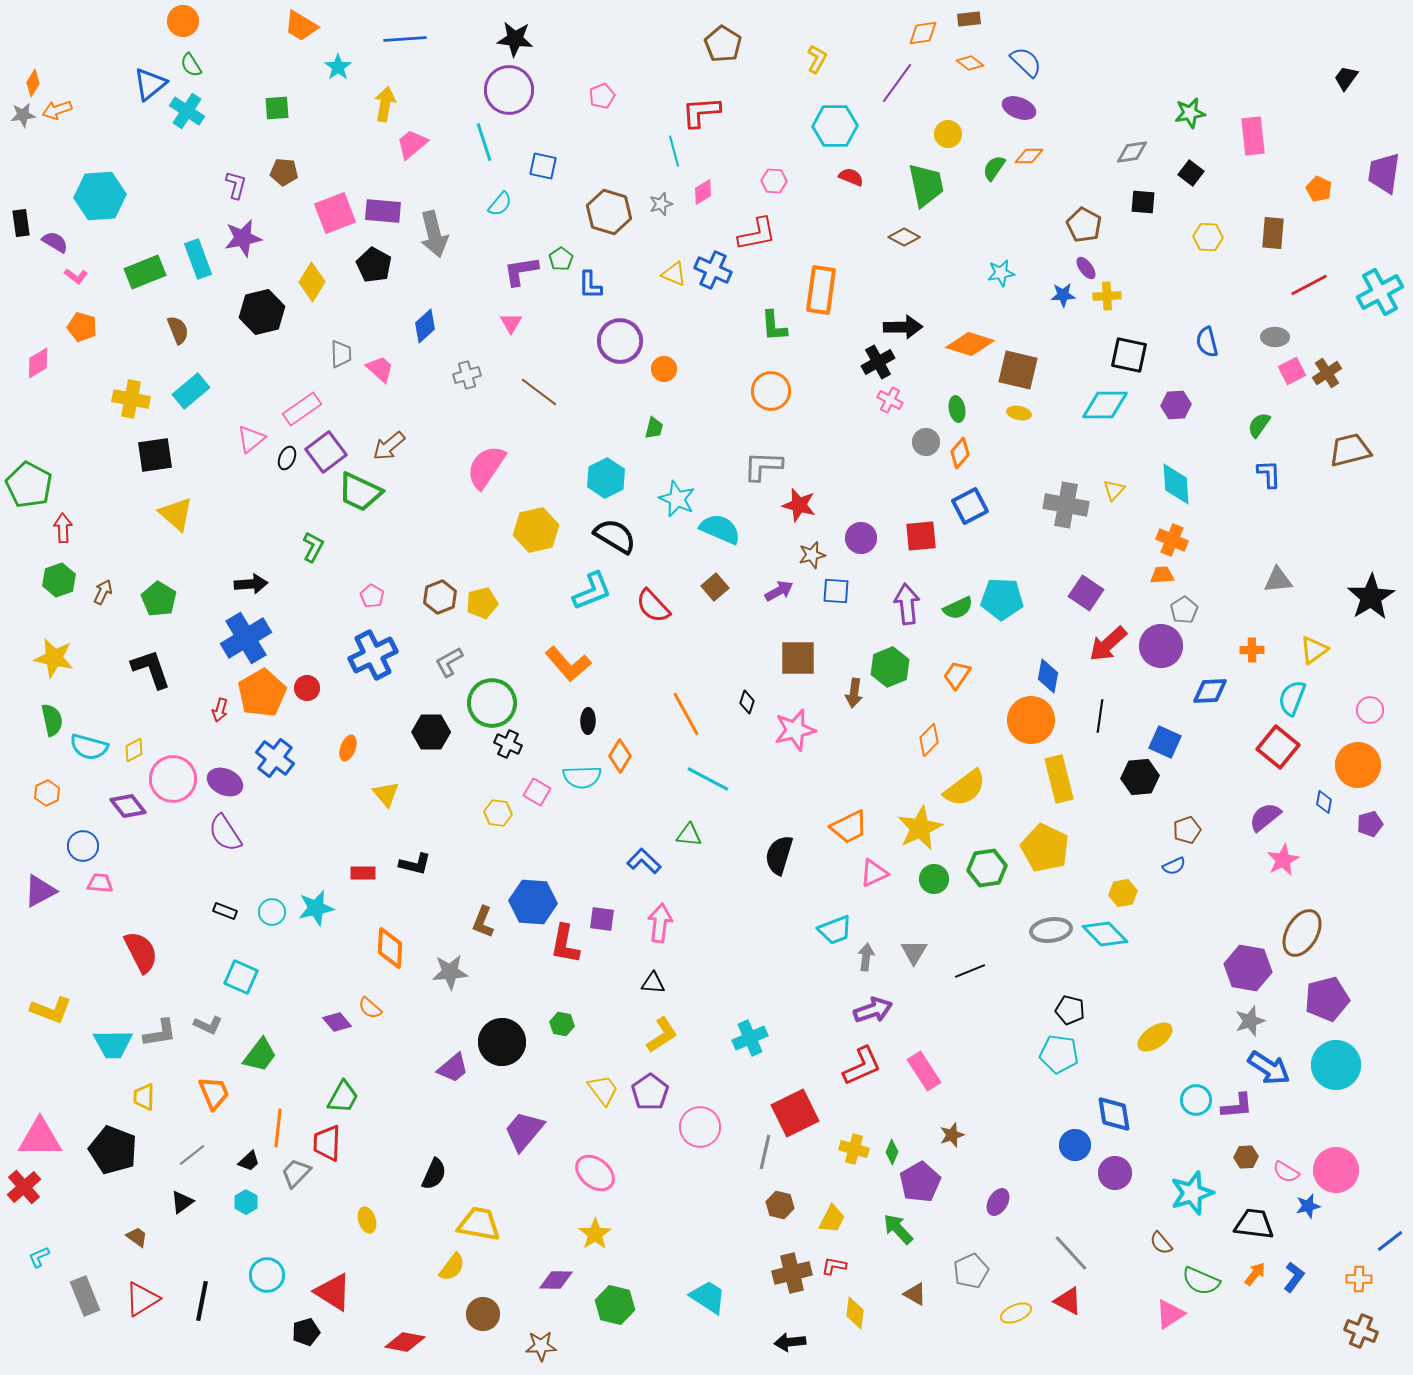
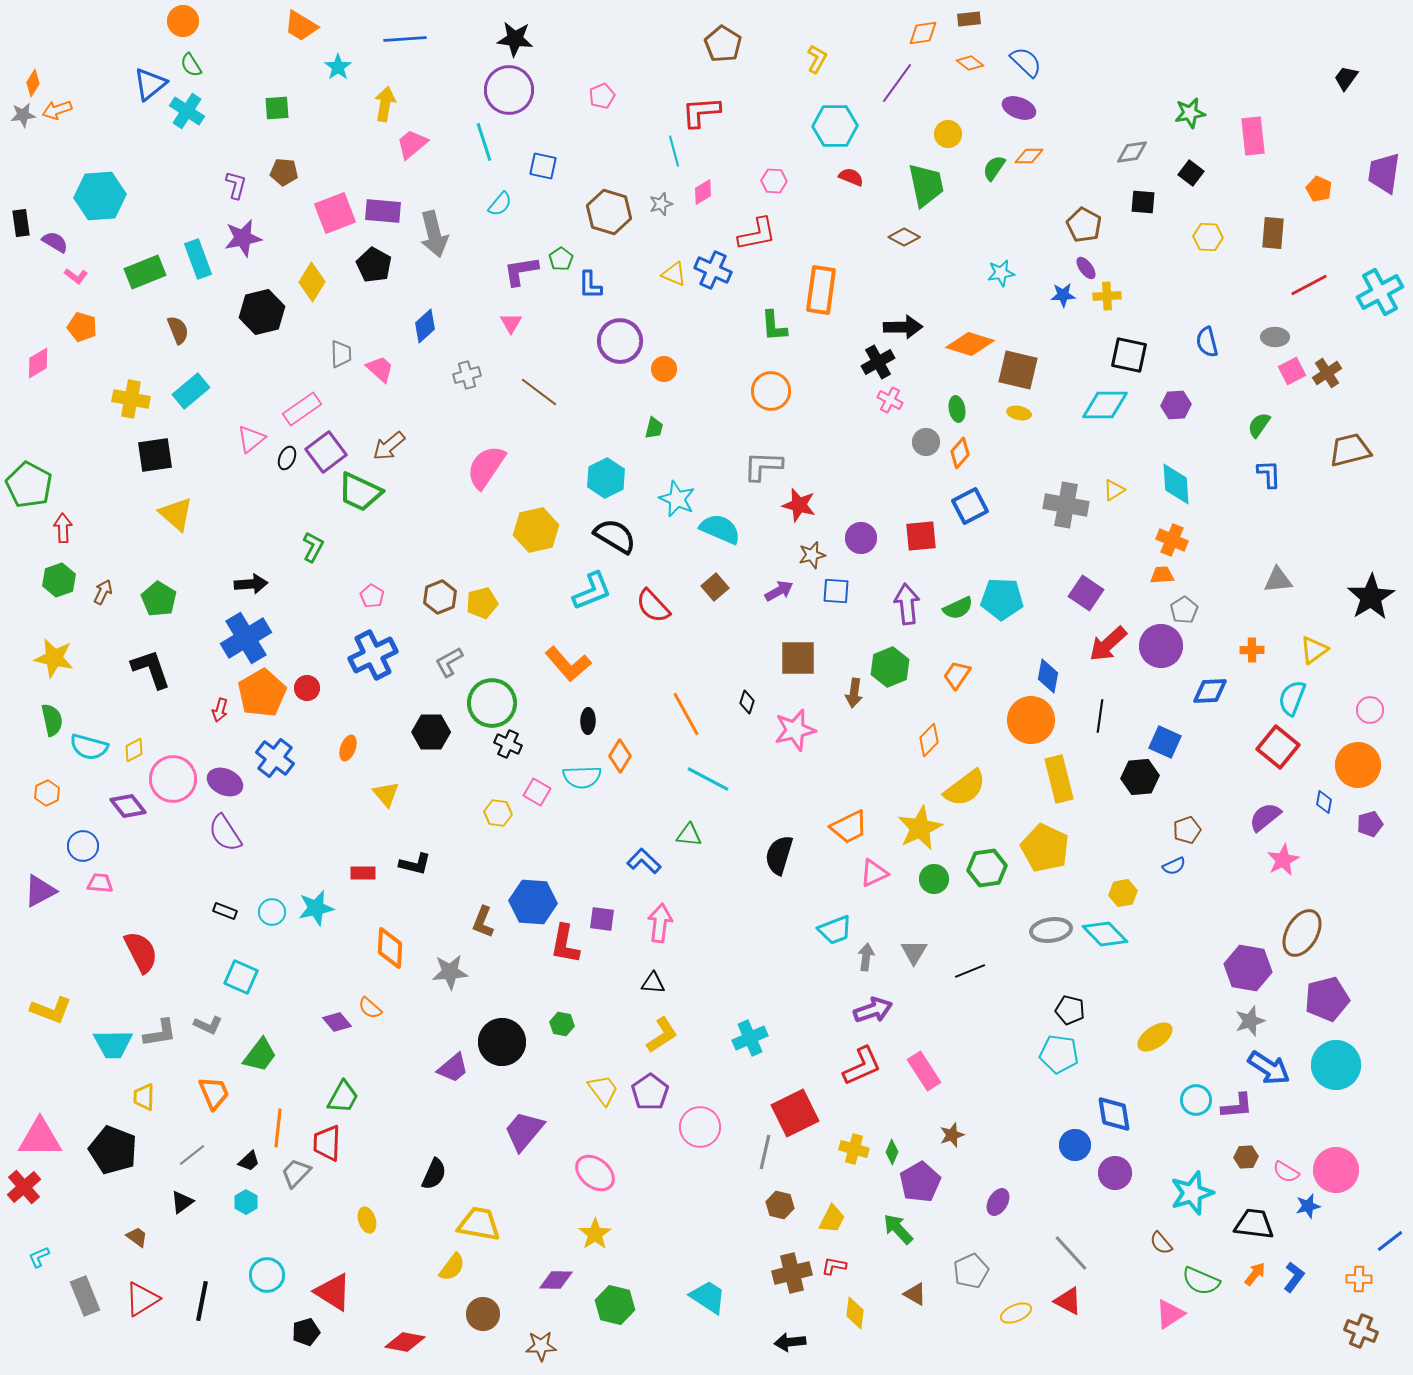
yellow triangle at (1114, 490): rotated 15 degrees clockwise
